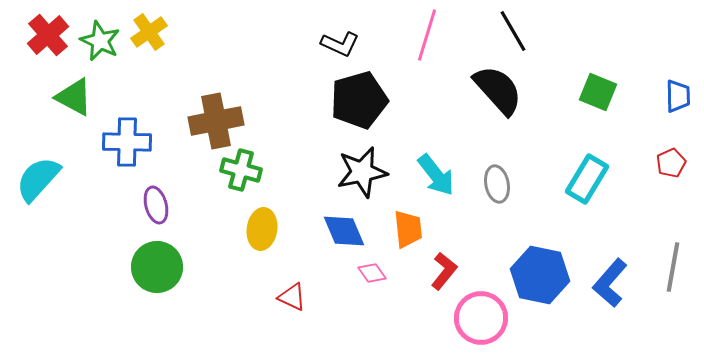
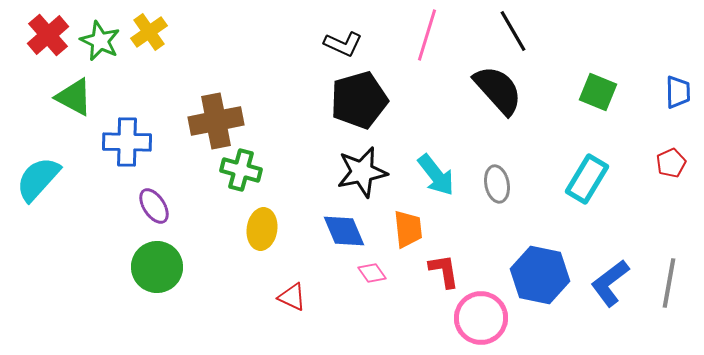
black L-shape: moved 3 px right
blue trapezoid: moved 4 px up
purple ellipse: moved 2 px left, 1 px down; rotated 18 degrees counterclockwise
gray line: moved 4 px left, 16 px down
red L-shape: rotated 48 degrees counterclockwise
blue L-shape: rotated 12 degrees clockwise
